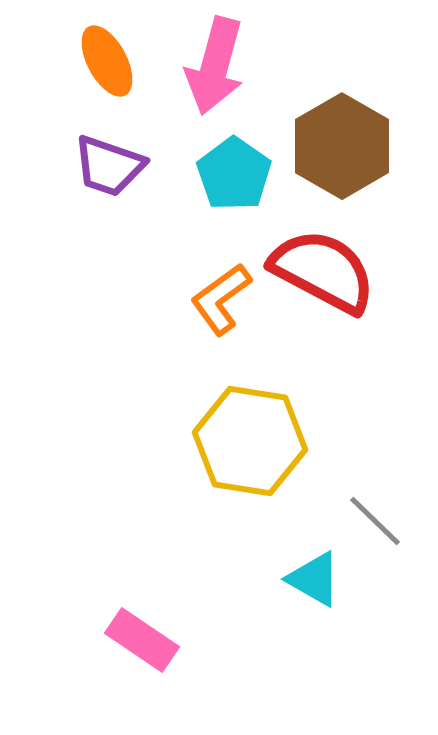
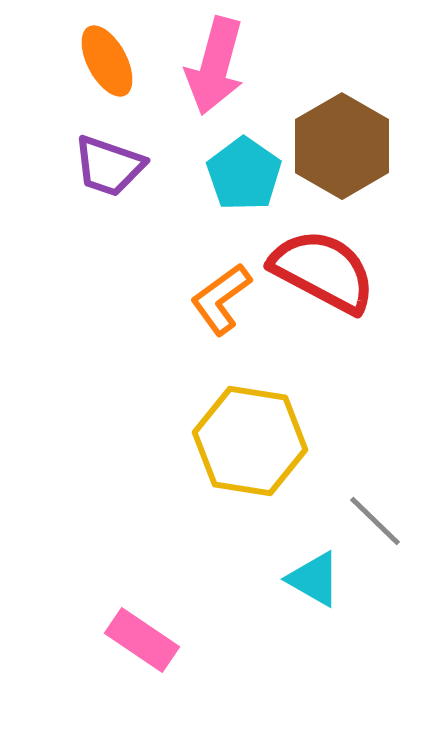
cyan pentagon: moved 10 px right
